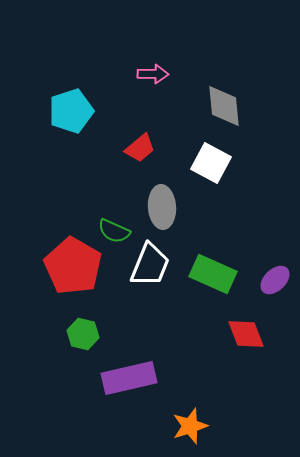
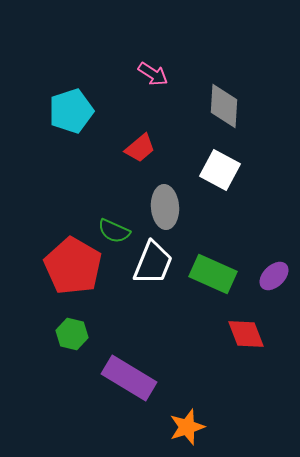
pink arrow: rotated 32 degrees clockwise
gray diamond: rotated 9 degrees clockwise
white square: moved 9 px right, 7 px down
gray ellipse: moved 3 px right
white trapezoid: moved 3 px right, 2 px up
purple ellipse: moved 1 px left, 4 px up
green hexagon: moved 11 px left
purple rectangle: rotated 44 degrees clockwise
orange star: moved 3 px left, 1 px down
